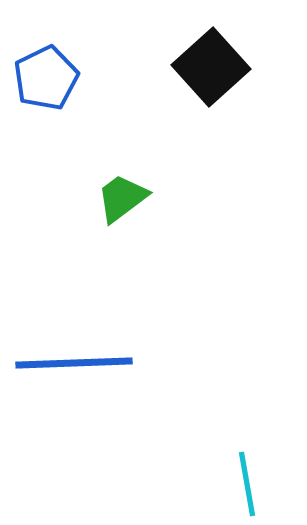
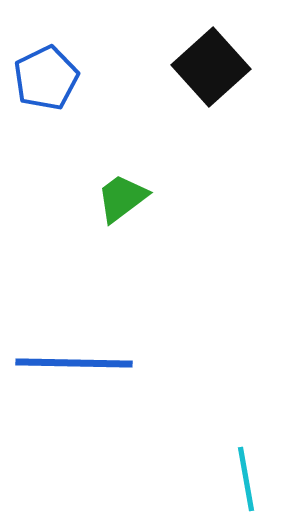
blue line: rotated 3 degrees clockwise
cyan line: moved 1 px left, 5 px up
